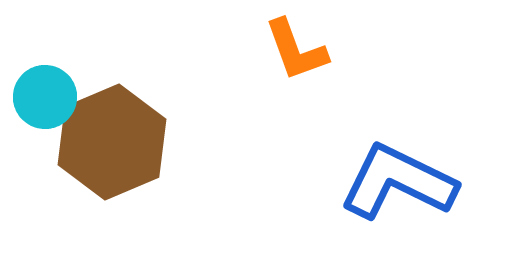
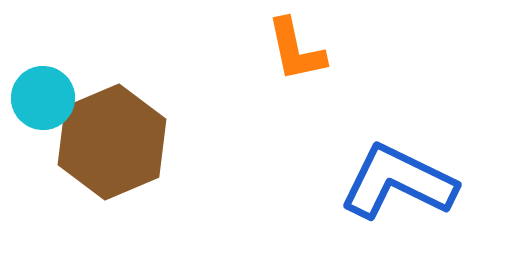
orange L-shape: rotated 8 degrees clockwise
cyan circle: moved 2 px left, 1 px down
